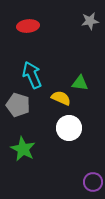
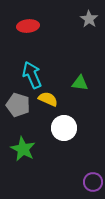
gray star: moved 1 px left, 2 px up; rotated 30 degrees counterclockwise
yellow semicircle: moved 13 px left, 1 px down
white circle: moved 5 px left
